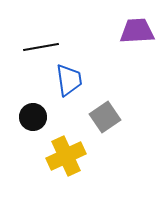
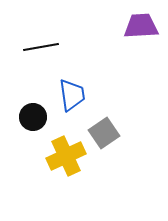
purple trapezoid: moved 4 px right, 5 px up
blue trapezoid: moved 3 px right, 15 px down
gray square: moved 1 px left, 16 px down
